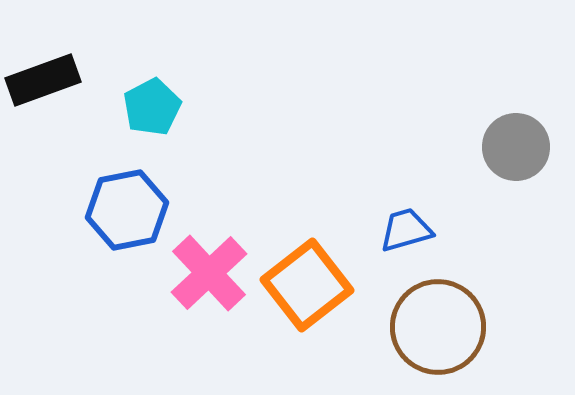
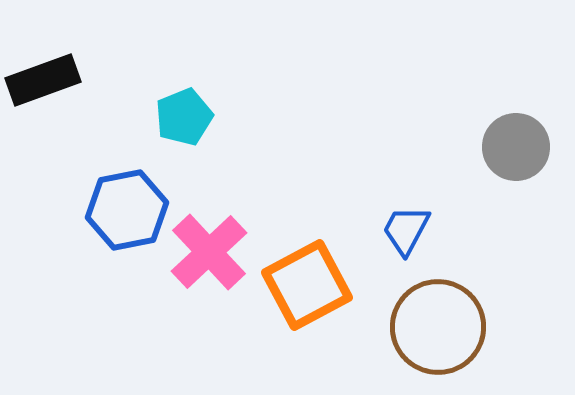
cyan pentagon: moved 32 px right, 10 px down; rotated 6 degrees clockwise
blue trapezoid: rotated 46 degrees counterclockwise
pink cross: moved 21 px up
orange square: rotated 10 degrees clockwise
